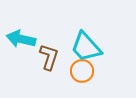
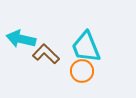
cyan trapezoid: rotated 20 degrees clockwise
brown L-shape: moved 3 px left, 3 px up; rotated 64 degrees counterclockwise
